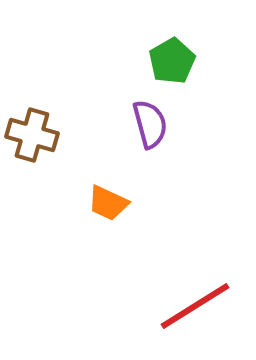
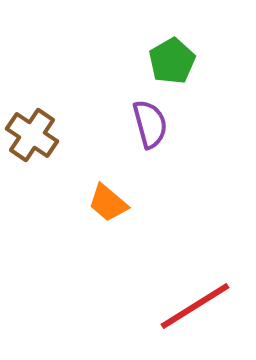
brown cross: rotated 18 degrees clockwise
orange trapezoid: rotated 15 degrees clockwise
